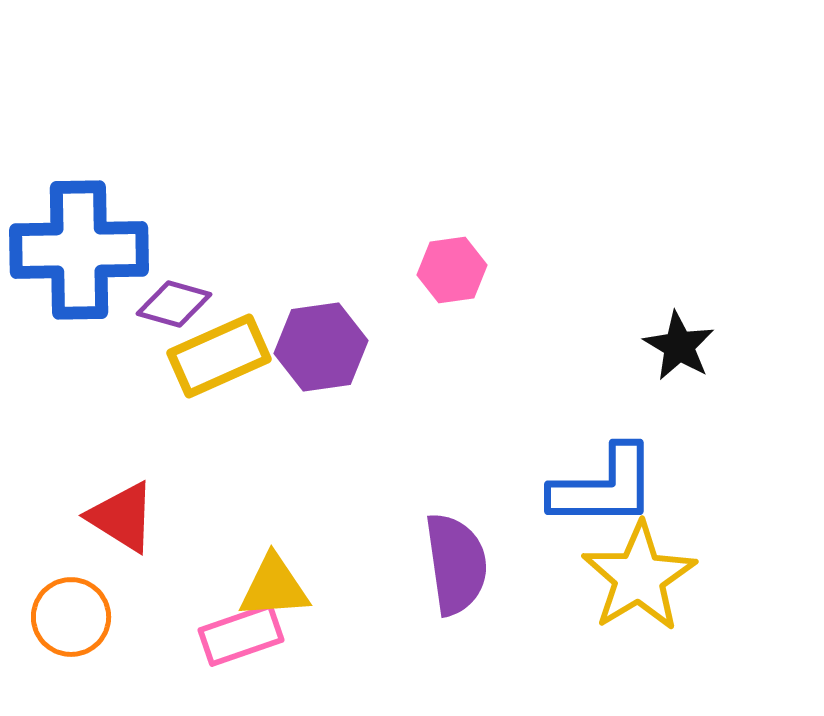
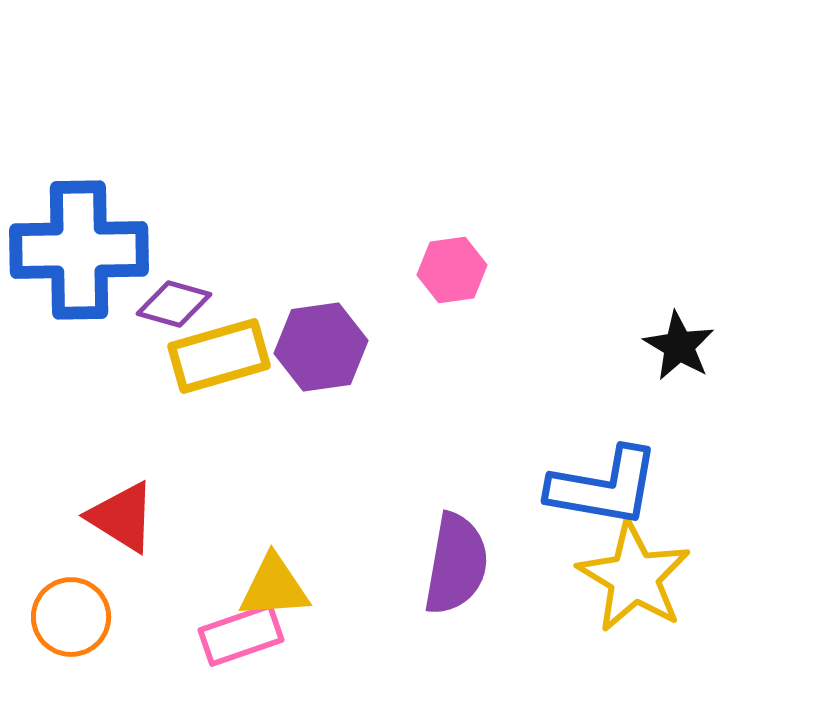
yellow rectangle: rotated 8 degrees clockwise
blue L-shape: rotated 10 degrees clockwise
purple semicircle: rotated 18 degrees clockwise
yellow star: moved 5 px left; rotated 10 degrees counterclockwise
